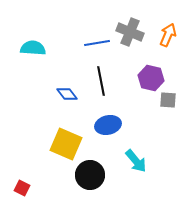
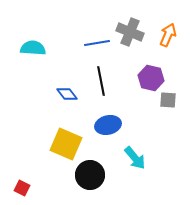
cyan arrow: moved 1 px left, 3 px up
